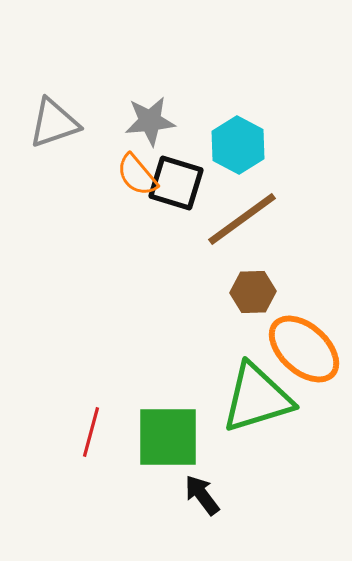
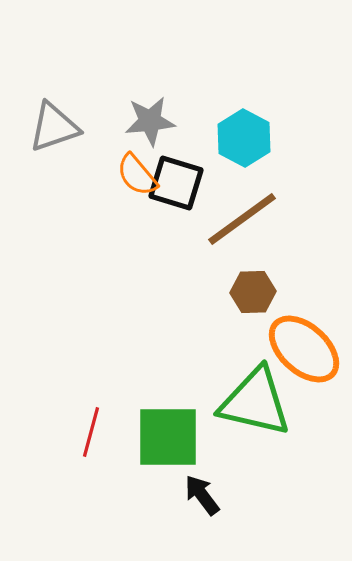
gray triangle: moved 4 px down
cyan hexagon: moved 6 px right, 7 px up
green triangle: moved 2 px left, 4 px down; rotated 30 degrees clockwise
